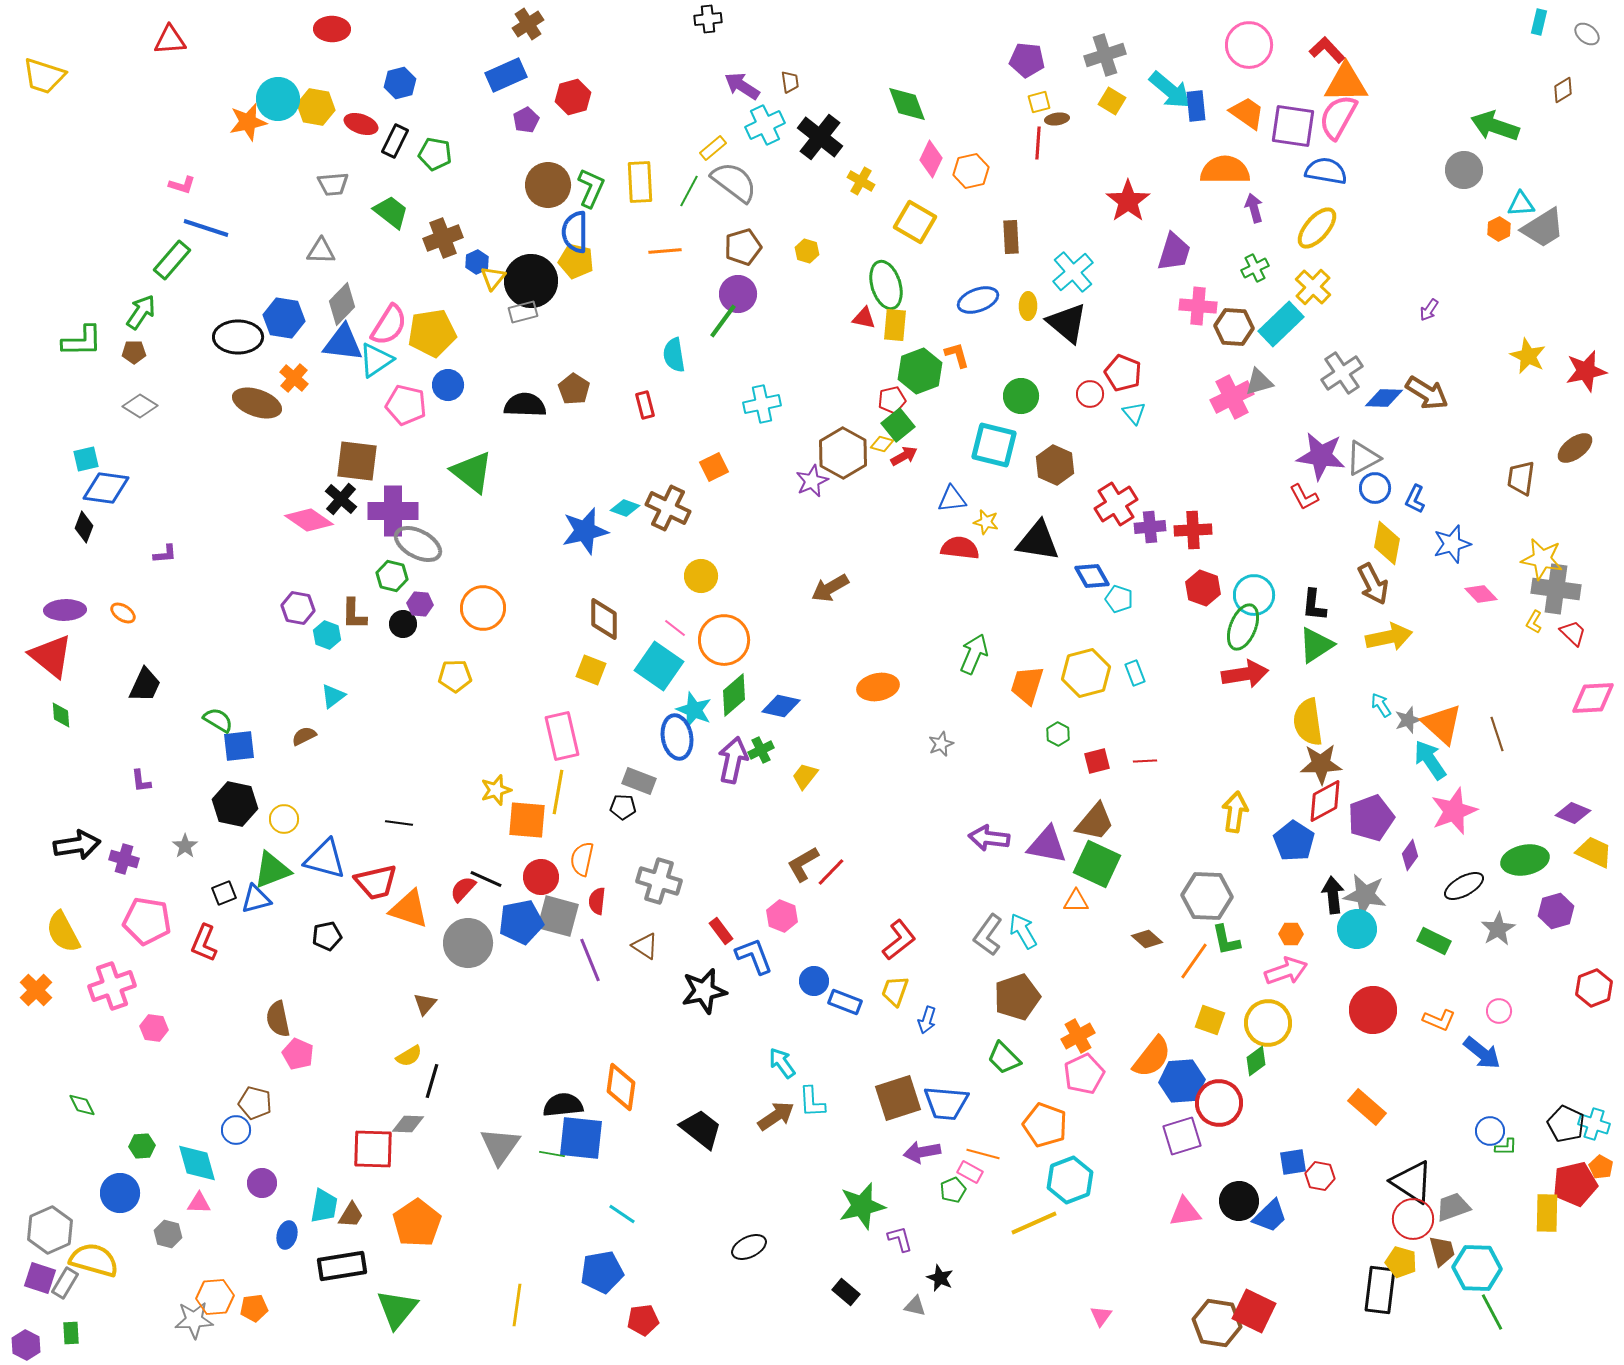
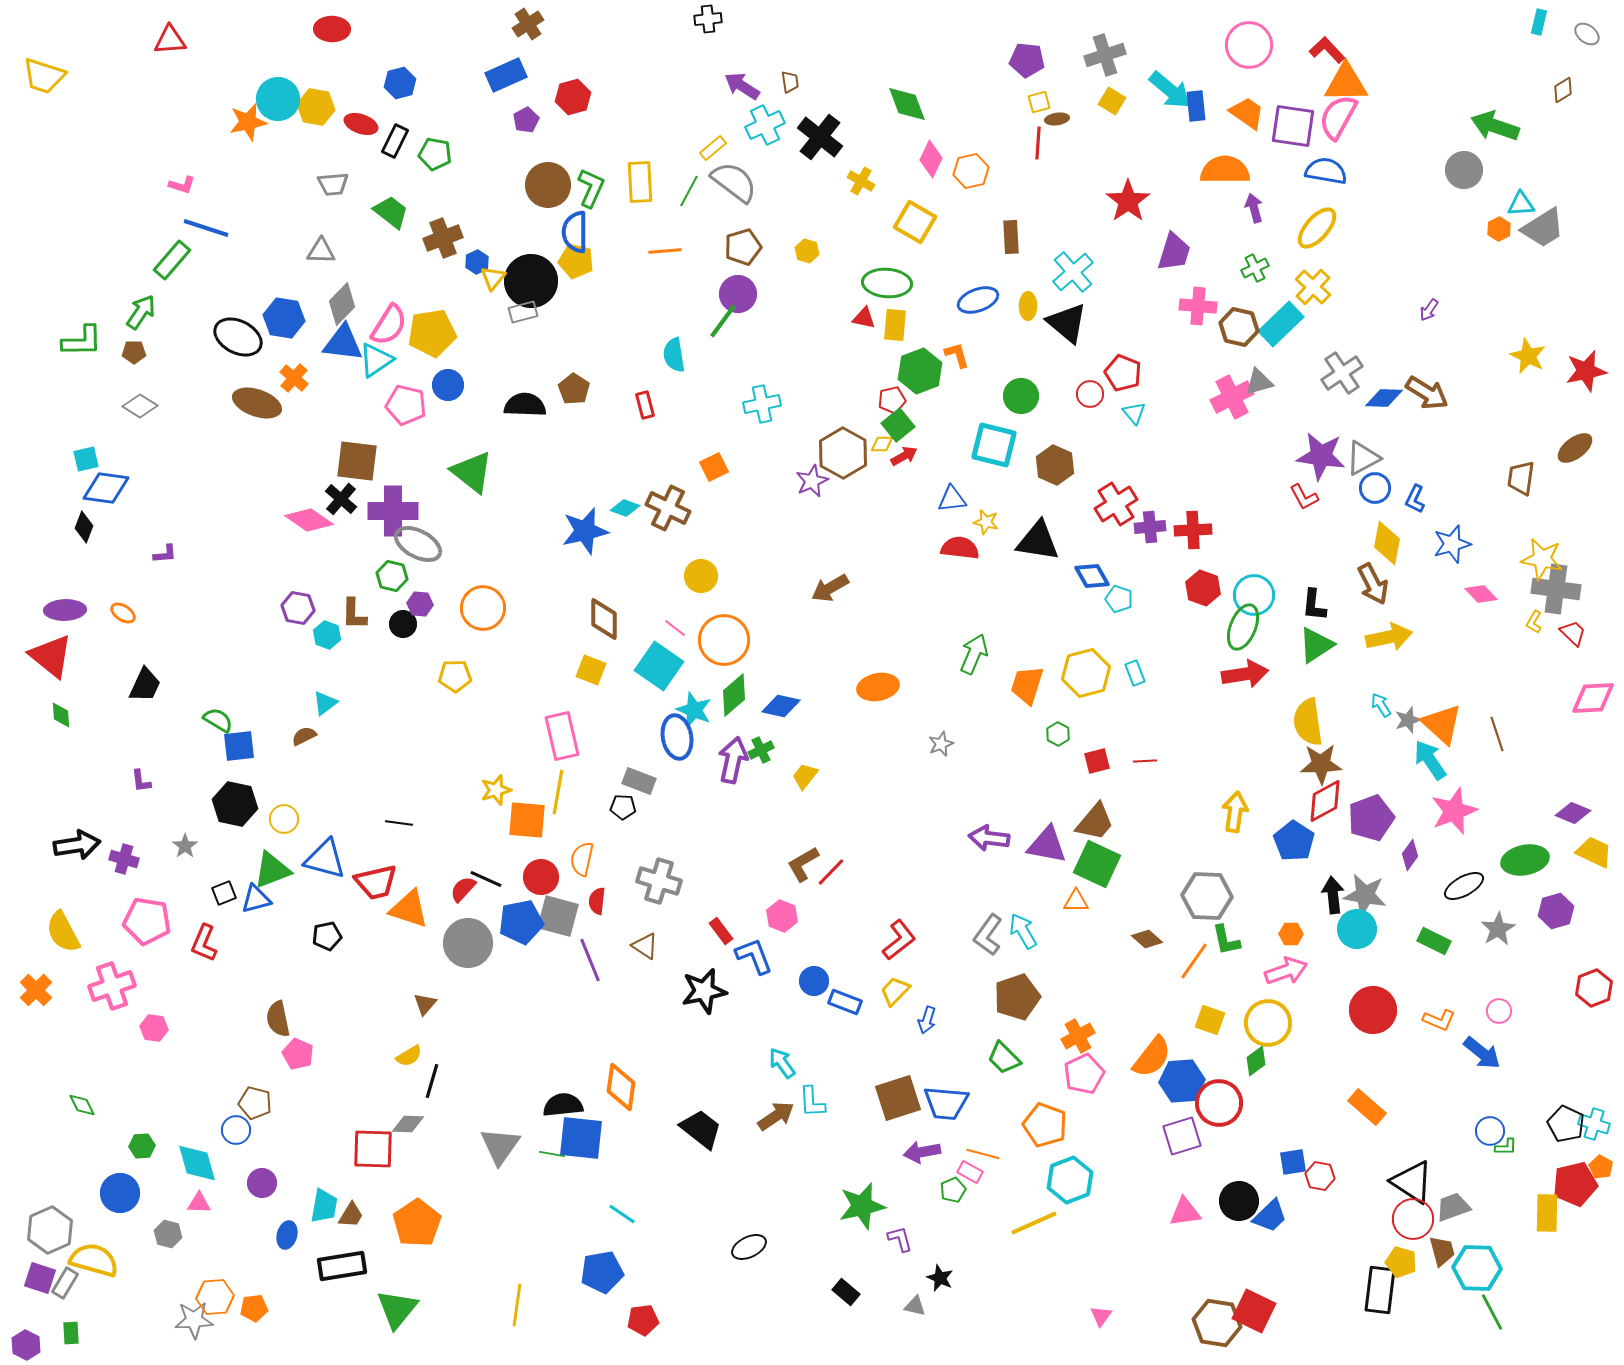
green ellipse at (886, 285): moved 1 px right, 2 px up; rotated 69 degrees counterclockwise
brown hexagon at (1234, 327): moved 5 px right; rotated 9 degrees clockwise
black ellipse at (238, 337): rotated 27 degrees clockwise
yellow diamond at (882, 444): rotated 15 degrees counterclockwise
cyan triangle at (333, 696): moved 8 px left, 7 px down
yellow trapezoid at (895, 991): rotated 24 degrees clockwise
